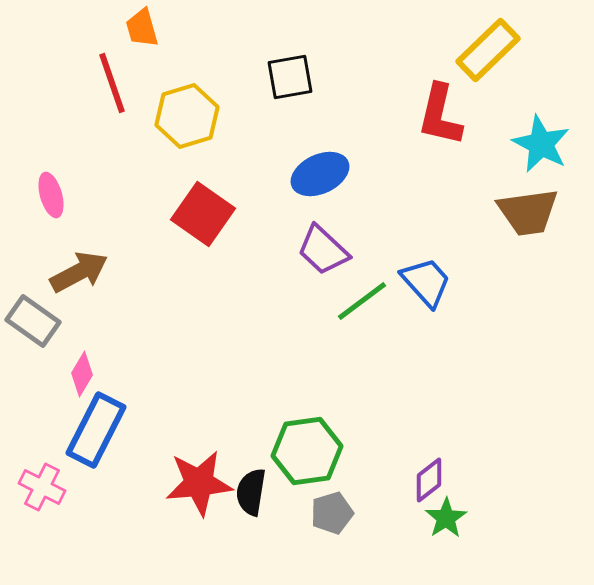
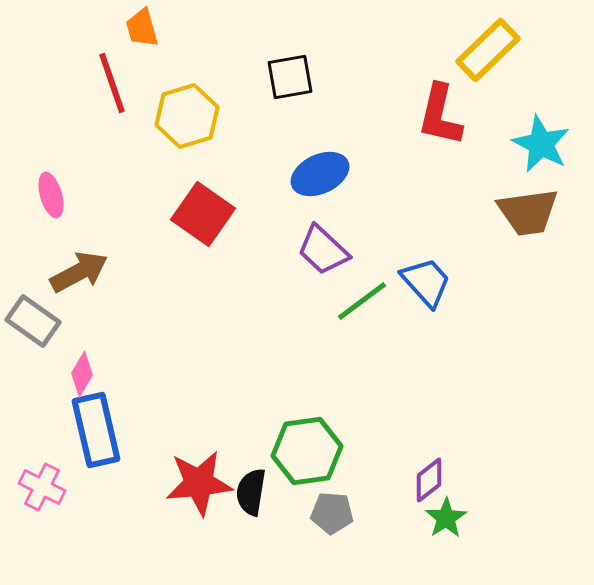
blue rectangle: rotated 40 degrees counterclockwise
gray pentagon: rotated 21 degrees clockwise
